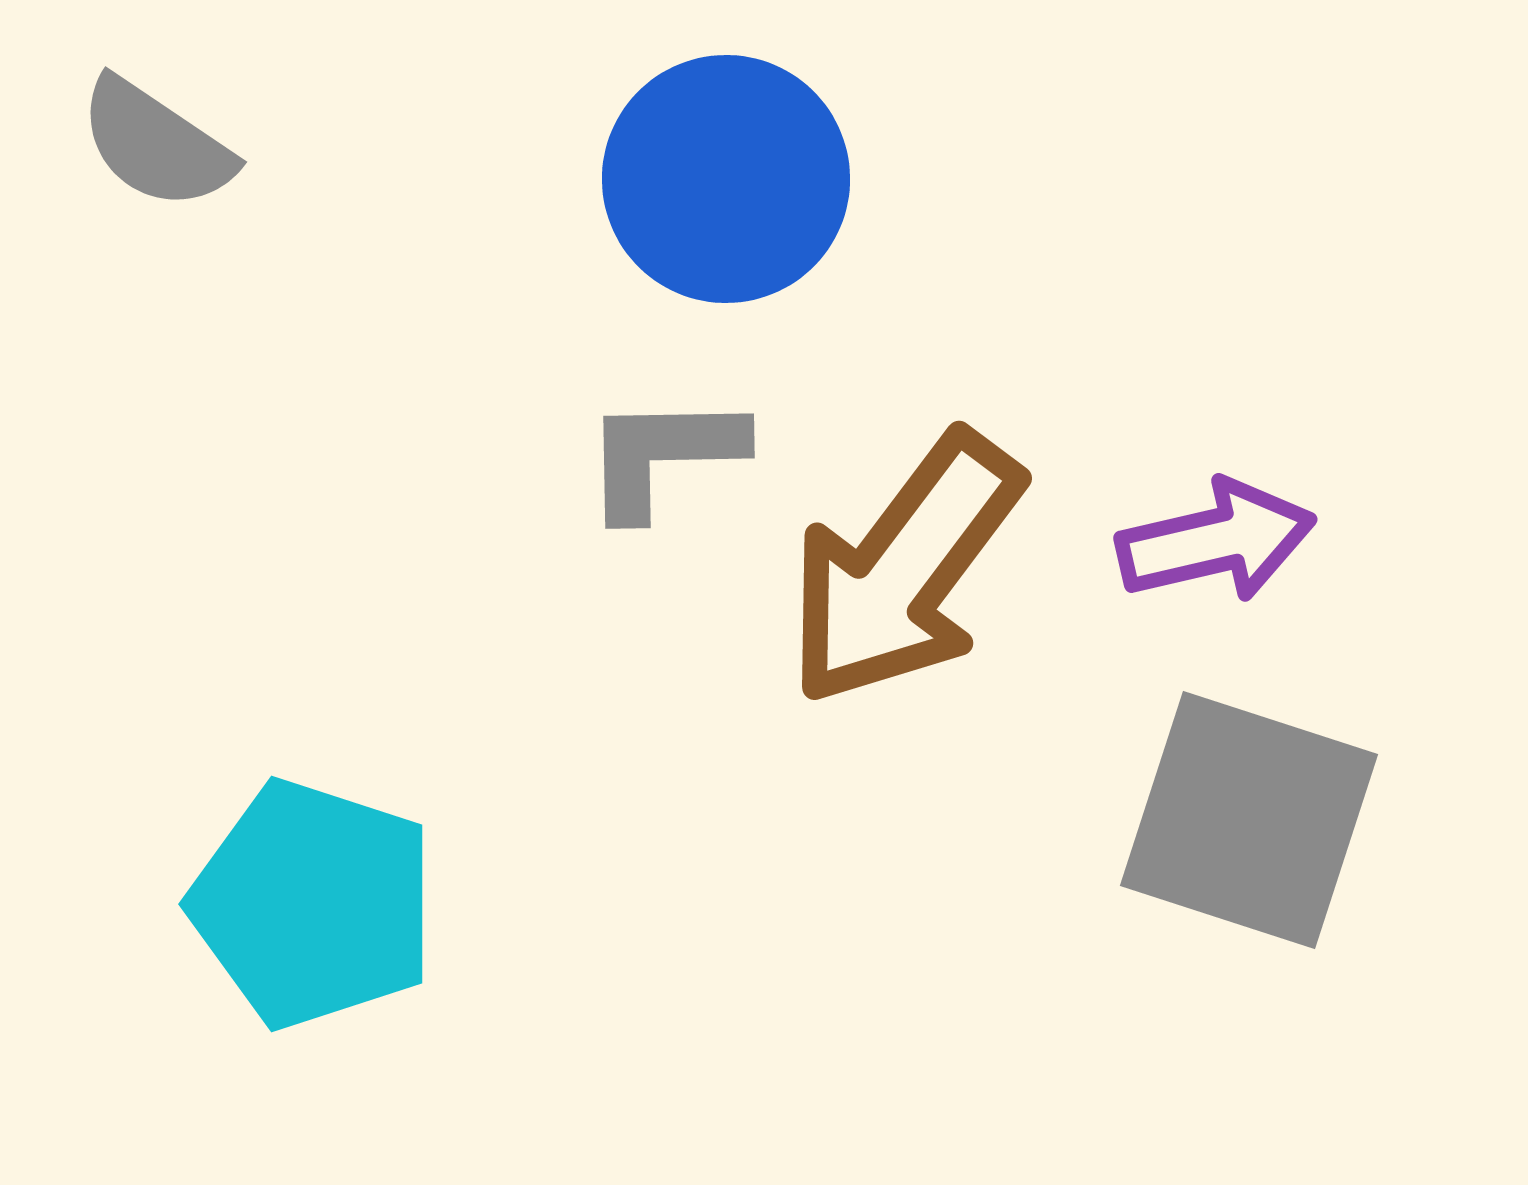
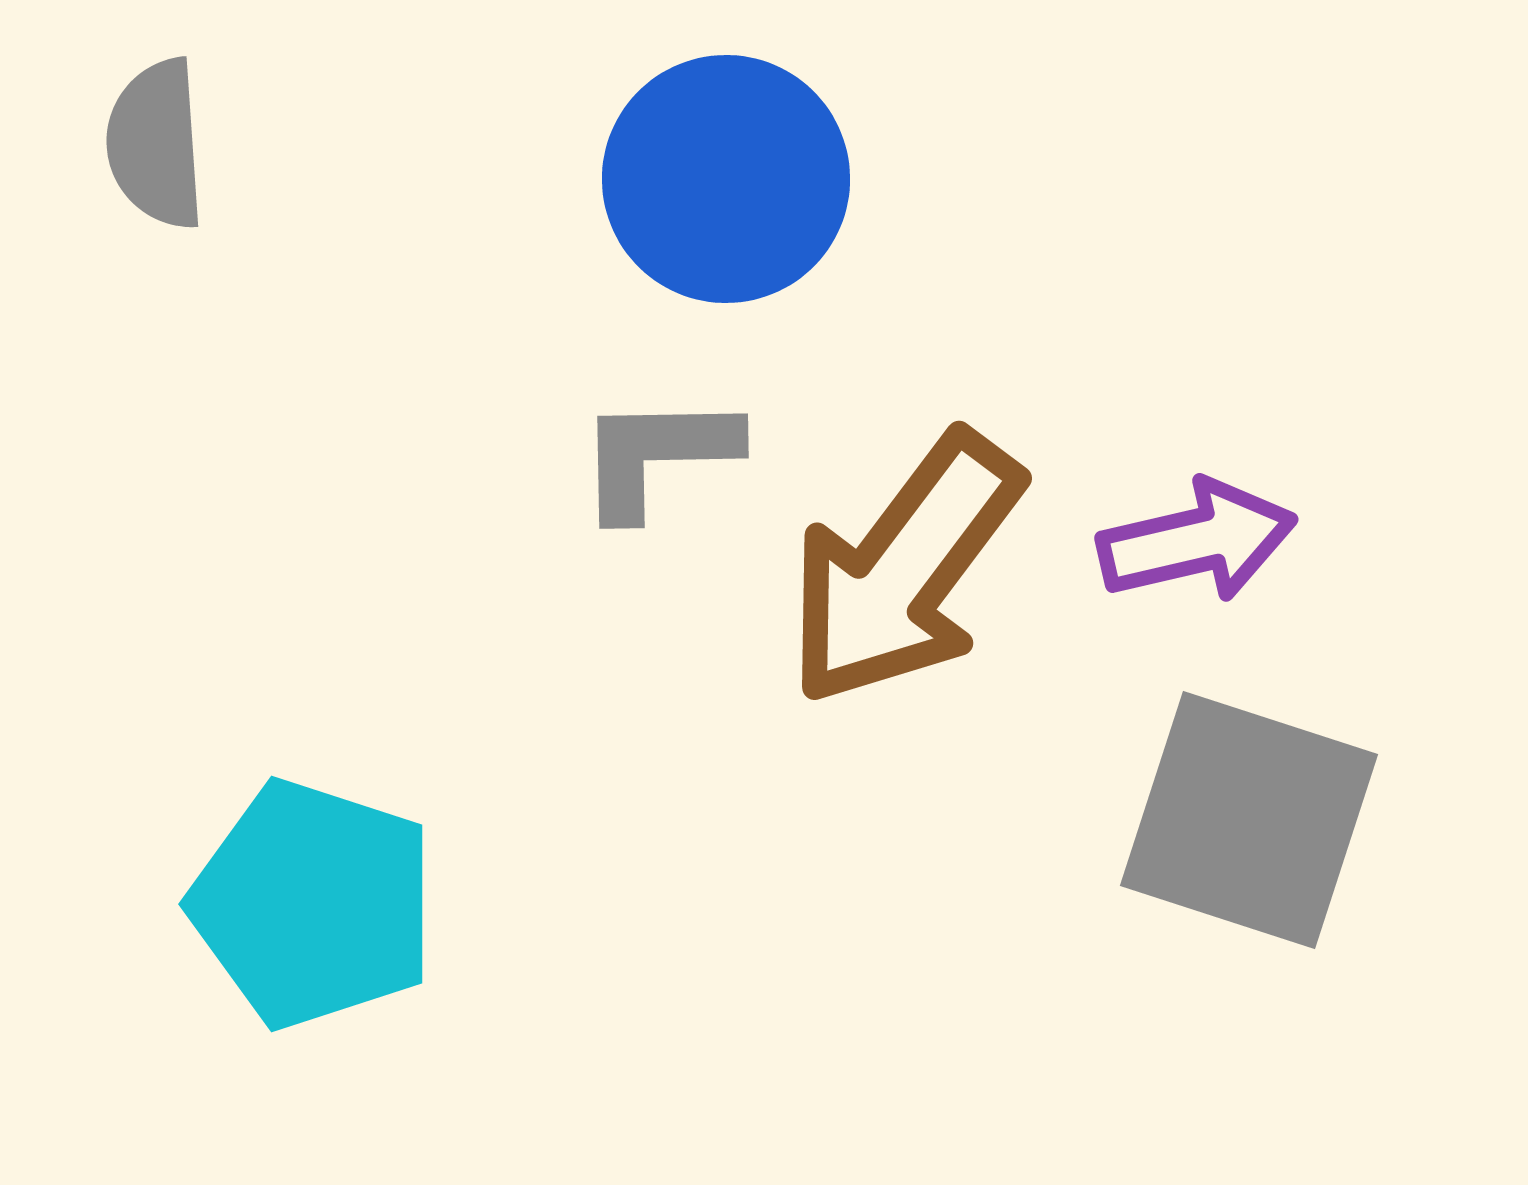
gray semicircle: rotated 52 degrees clockwise
gray L-shape: moved 6 px left
purple arrow: moved 19 px left
